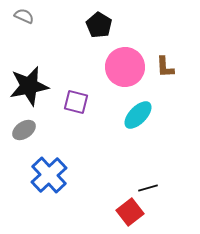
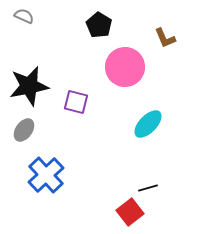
brown L-shape: moved 29 px up; rotated 20 degrees counterclockwise
cyan ellipse: moved 10 px right, 9 px down
gray ellipse: rotated 20 degrees counterclockwise
blue cross: moved 3 px left
